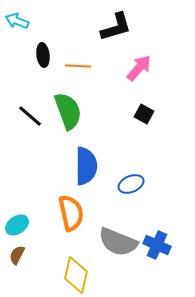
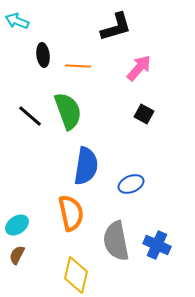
blue semicircle: rotated 9 degrees clockwise
gray semicircle: moved 2 px left, 1 px up; rotated 57 degrees clockwise
